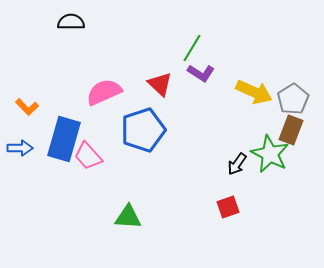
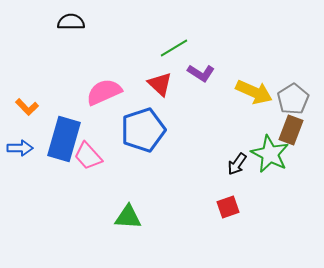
green line: moved 18 px left; rotated 28 degrees clockwise
